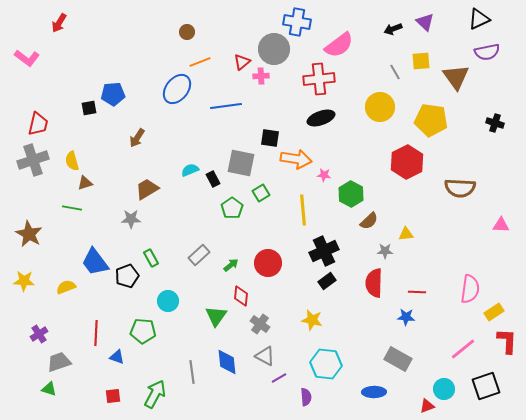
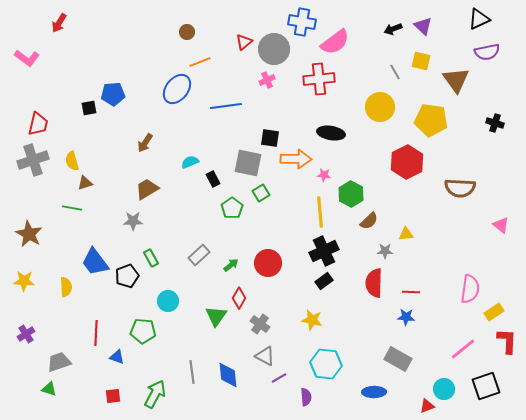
blue cross at (297, 22): moved 5 px right
purple triangle at (425, 22): moved 2 px left, 4 px down
pink semicircle at (339, 45): moved 4 px left, 3 px up
yellow square at (421, 61): rotated 18 degrees clockwise
red triangle at (242, 62): moved 2 px right, 20 px up
pink cross at (261, 76): moved 6 px right, 4 px down; rotated 21 degrees counterclockwise
brown triangle at (456, 77): moved 3 px down
black ellipse at (321, 118): moved 10 px right, 15 px down; rotated 28 degrees clockwise
brown arrow at (137, 138): moved 8 px right, 5 px down
orange arrow at (296, 159): rotated 8 degrees counterclockwise
gray square at (241, 163): moved 7 px right
cyan semicircle at (190, 170): moved 8 px up
yellow line at (303, 210): moved 17 px right, 2 px down
gray star at (131, 219): moved 2 px right, 2 px down
pink triangle at (501, 225): rotated 36 degrees clockwise
black rectangle at (327, 281): moved 3 px left
yellow semicircle at (66, 287): rotated 108 degrees clockwise
red line at (417, 292): moved 6 px left
red diamond at (241, 296): moved 2 px left, 2 px down; rotated 25 degrees clockwise
purple cross at (39, 334): moved 13 px left
blue diamond at (227, 362): moved 1 px right, 13 px down
